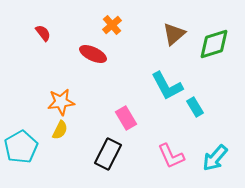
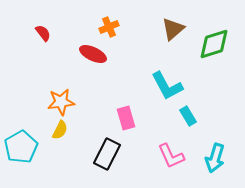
orange cross: moved 3 px left, 2 px down; rotated 18 degrees clockwise
brown triangle: moved 1 px left, 5 px up
cyan rectangle: moved 7 px left, 9 px down
pink rectangle: rotated 15 degrees clockwise
black rectangle: moved 1 px left
cyan arrow: rotated 24 degrees counterclockwise
